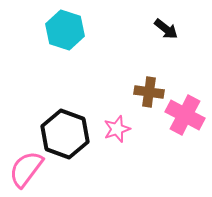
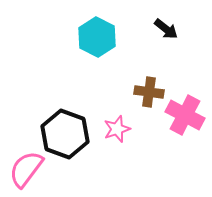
cyan hexagon: moved 32 px right, 7 px down; rotated 9 degrees clockwise
